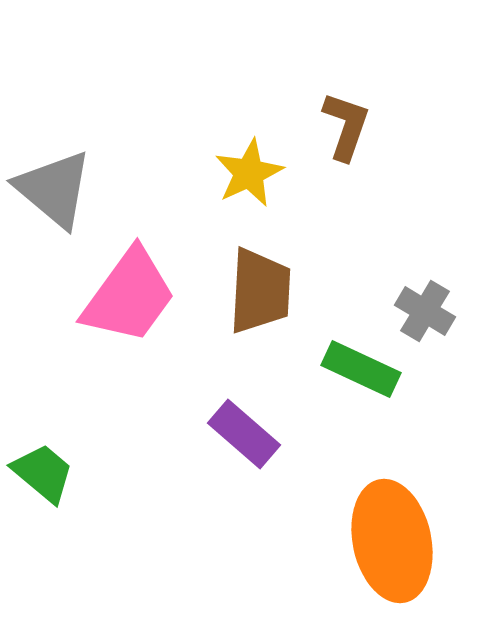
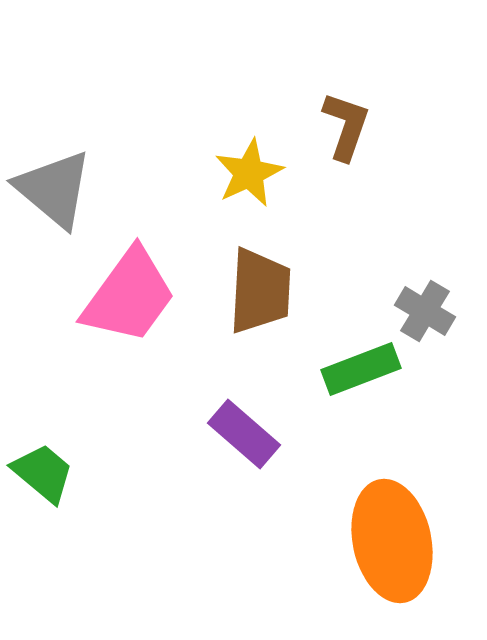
green rectangle: rotated 46 degrees counterclockwise
